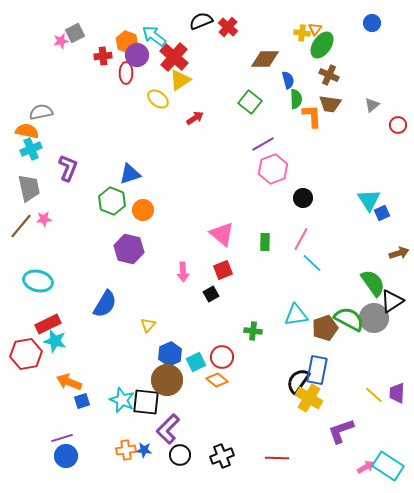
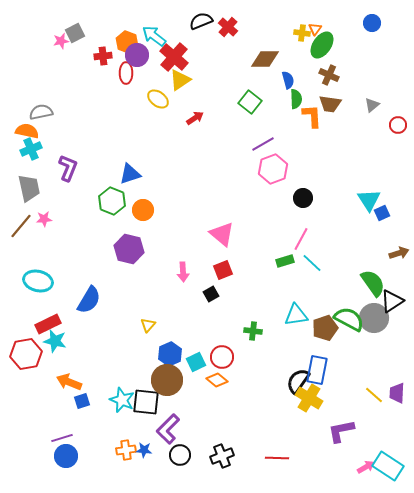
green rectangle at (265, 242): moved 20 px right, 19 px down; rotated 72 degrees clockwise
blue semicircle at (105, 304): moved 16 px left, 4 px up
purple L-shape at (341, 431): rotated 8 degrees clockwise
